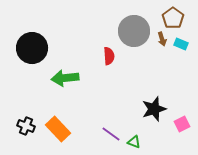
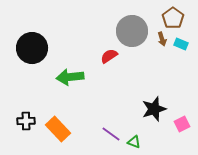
gray circle: moved 2 px left
red semicircle: rotated 120 degrees counterclockwise
green arrow: moved 5 px right, 1 px up
black cross: moved 5 px up; rotated 24 degrees counterclockwise
